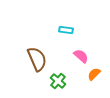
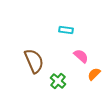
brown semicircle: moved 3 px left, 2 px down
